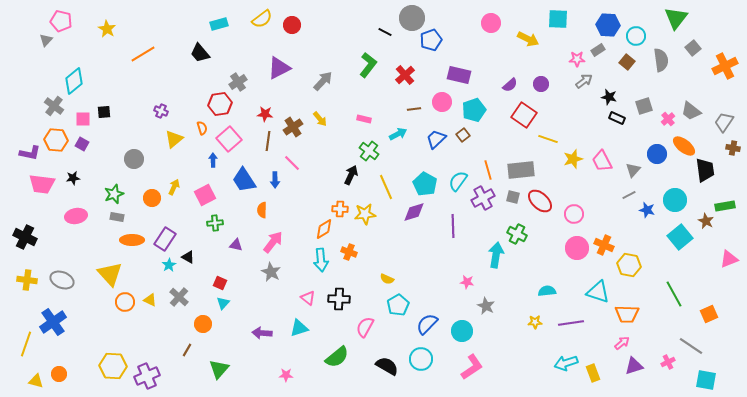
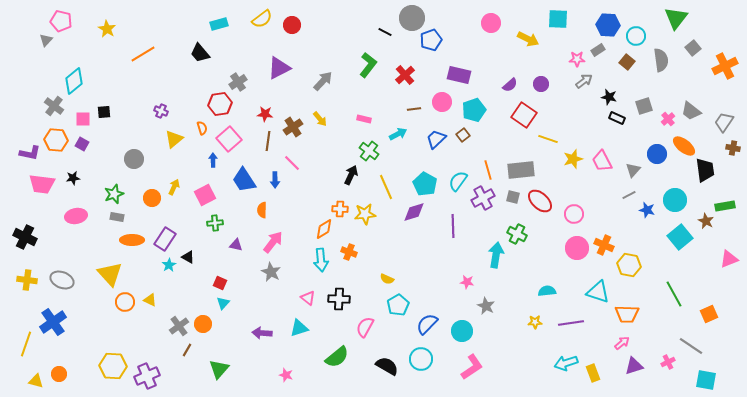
gray cross at (179, 297): moved 29 px down; rotated 12 degrees clockwise
pink star at (286, 375): rotated 16 degrees clockwise
